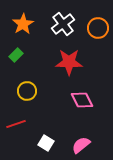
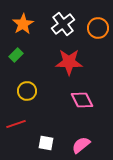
white square: rotated 21 degrees counterclockwise
